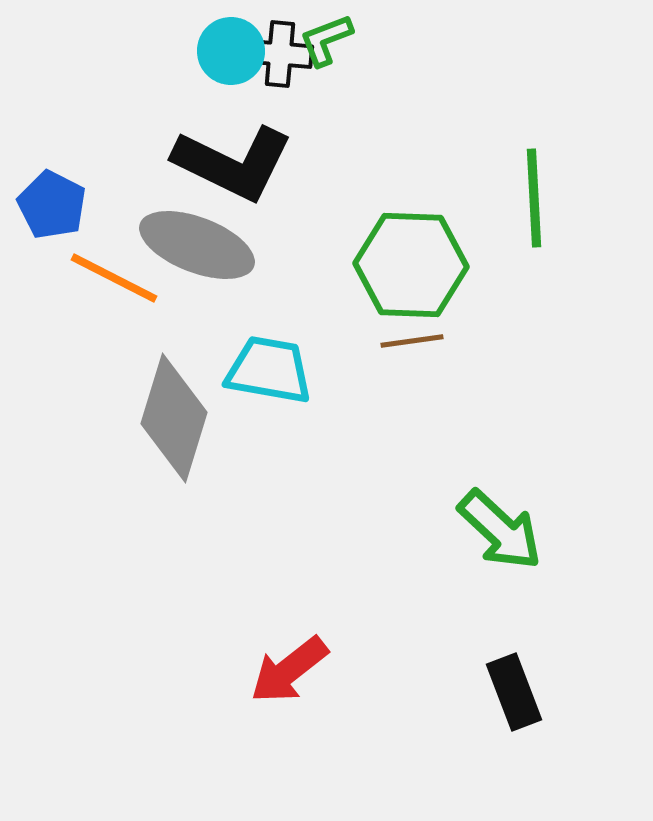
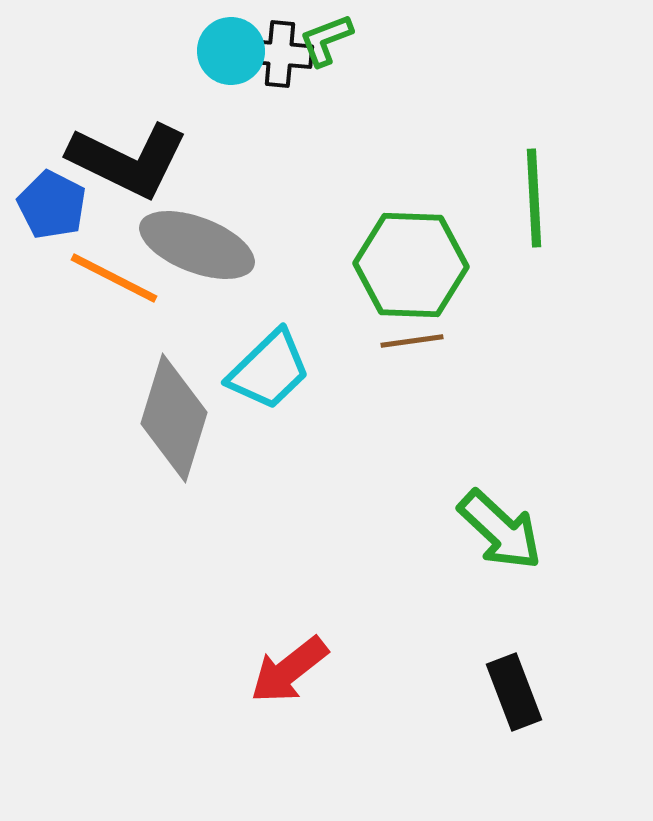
black L-shape: moved 105 px left, 3 px up
cyan trapezoid: rotated 126 degrees clockwise
